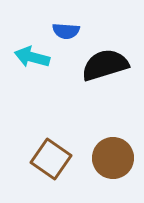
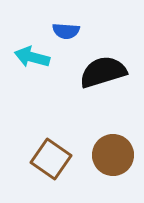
black semicircle: moved 2 px left, 7 px down
brown circle: moved 3 px up
